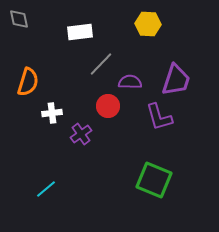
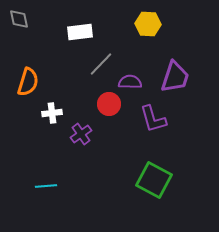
purple trapezoid: moved 1 px left, 3 px up
red circle: moved 1 px right, 2 px up
purple L-shape: moved 6 px left, 2 px down
green square: rotated 6 degrees clockwise
cyan line: moved 3 px up; rotated 35 degrees clockwise
